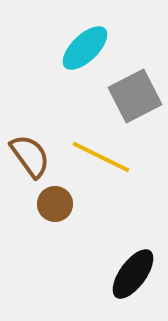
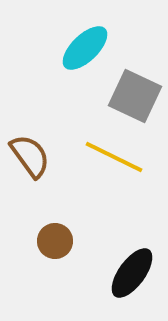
gray square: rotated 38 degrees counterclockwise
yellow line: moved 13 px right
brown circle: moved 37 px down
black ellipse: moved 1 px left, 1 px up
